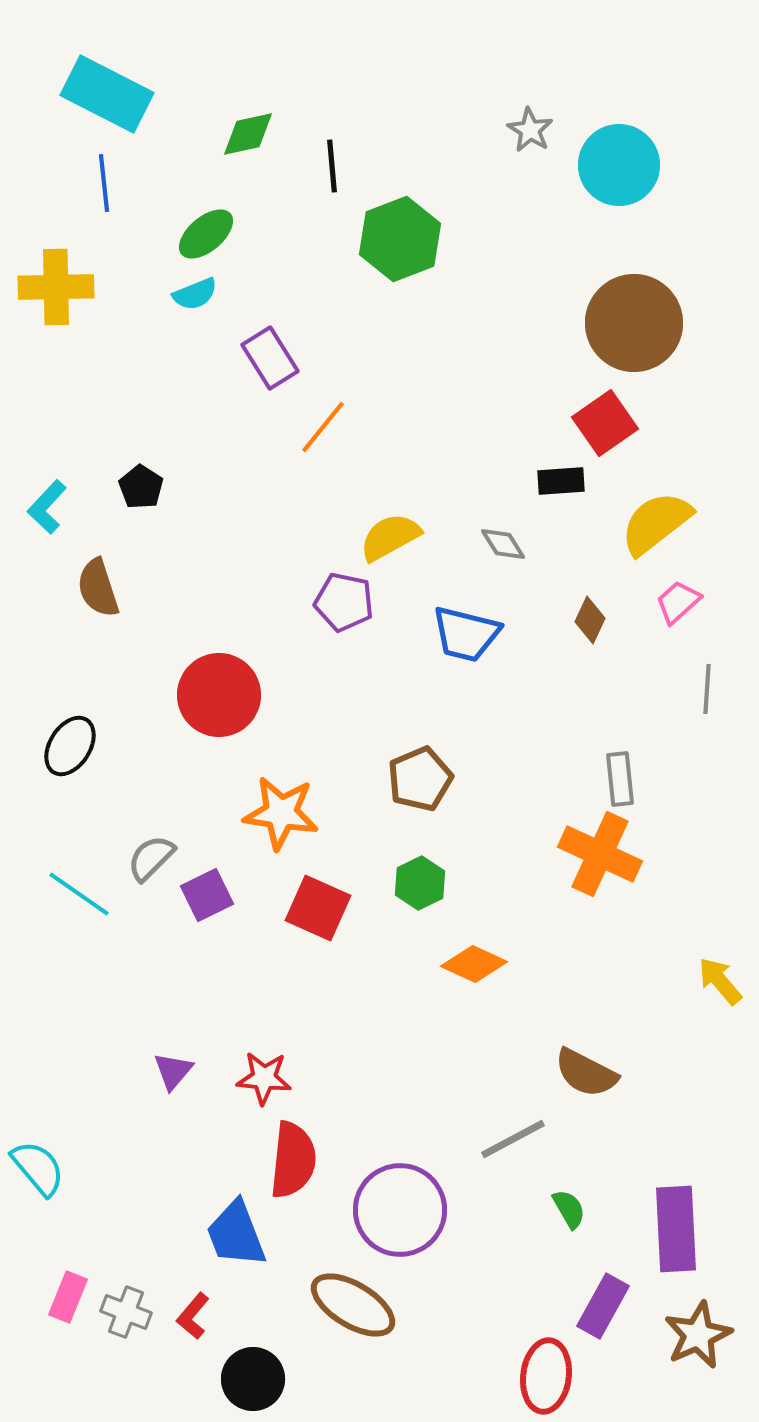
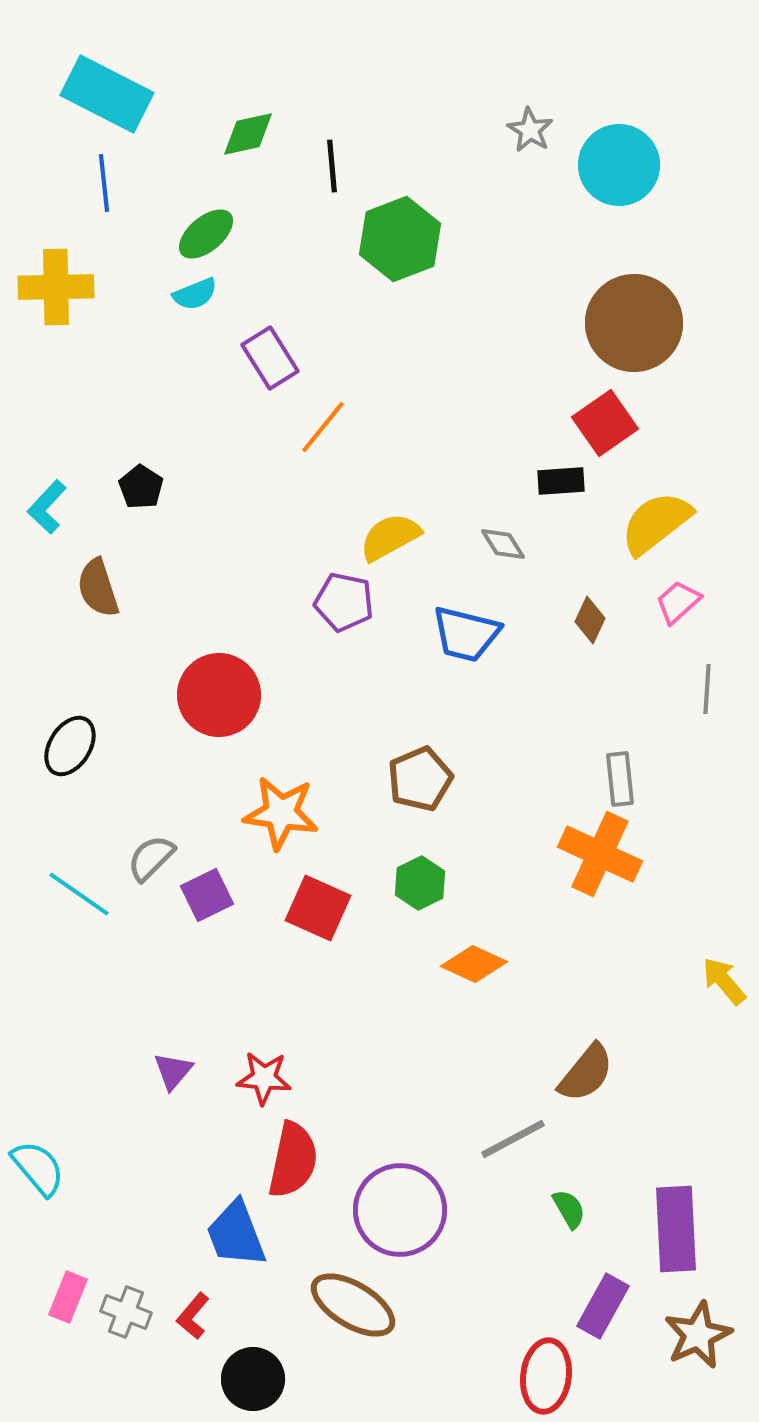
yellow arrow at (720, 981): moved 4 px right
brown semicircle at (586, 1073): rotated 78 degrees counterclockwise
red semicircle at (293, 1160): rotated 6 degrees clockwise
